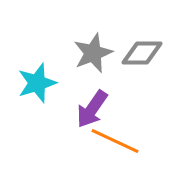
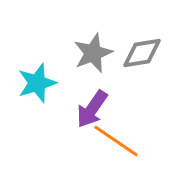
gray diamond: rotated 9 degrees counterclockwise
orange line: moved 1 px right; rotated 9 degrees clockwise
